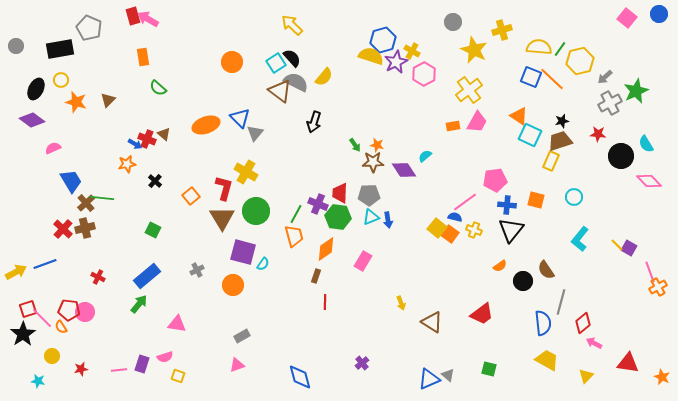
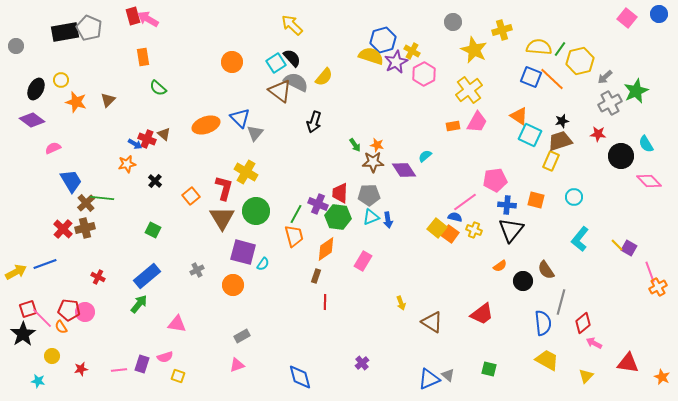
black rectangle at (60, 49): moved 5 px right, 17 px up
